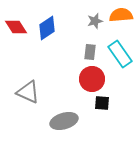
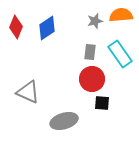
red diamond: rotated 55 degrees clockwise
